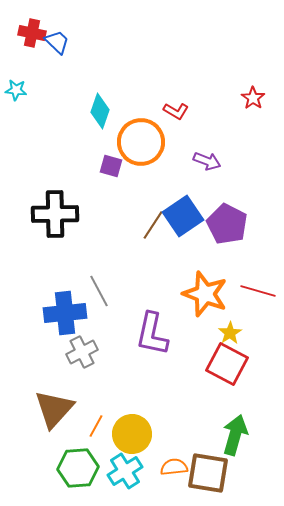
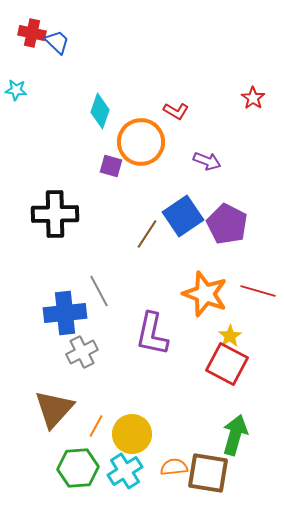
brown line: moved 6 px left, 9 px down
yellow star: moved 3 px down
